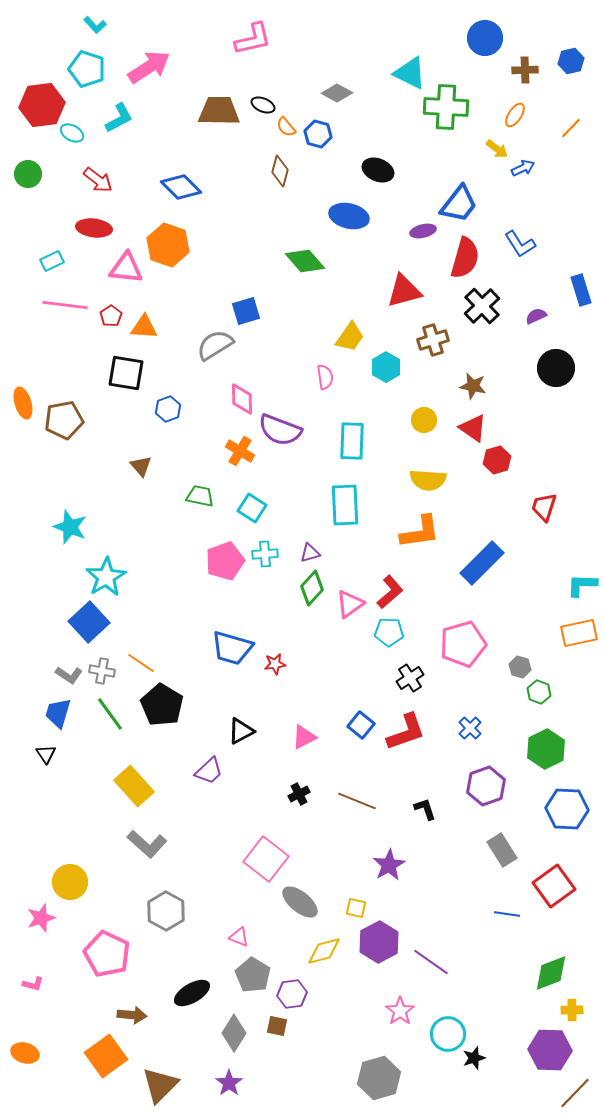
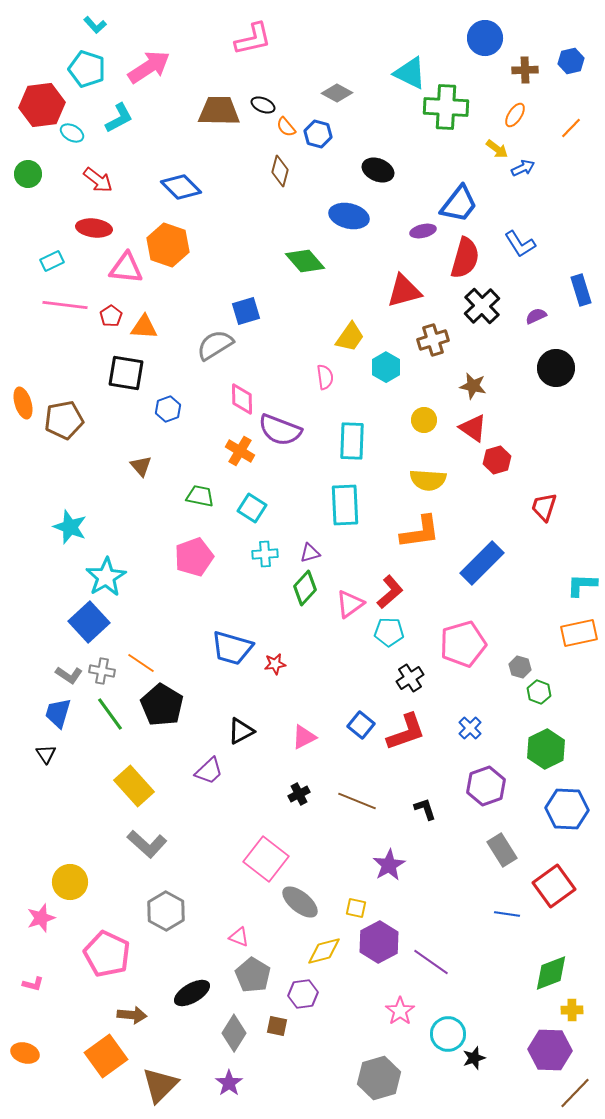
pink pentagon at (225, 561): moved 31 px left, 4 px up
green diamond at (312, 588): moved 7 px left
purple hexagon at (292, 994): moved 11 px right
